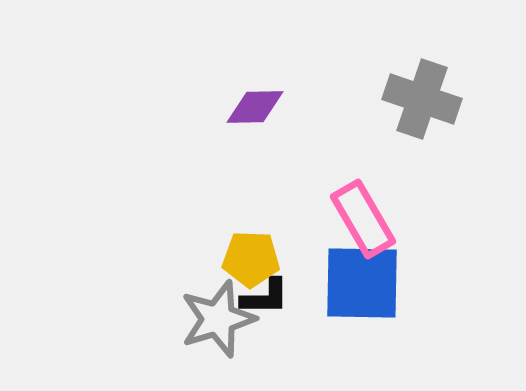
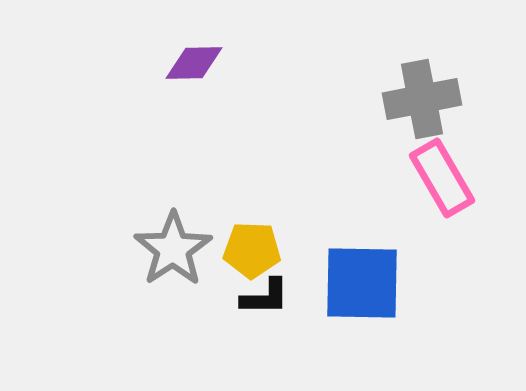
gray cross: rotated 30 degrees counterclockwise
purple diamond: moved 61 px left, 44 px up
pink rectangle: moved 79 px right, 41 px up
yellow pentagon: moved 1 px right, 9 px up
gray star: moved 45 px left, 70 px up; rotated 16 degrees counterclockwise
